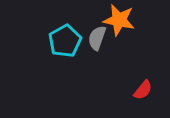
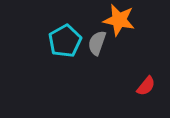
gray semicircle: moved 5 px down
red semicircle: moved 3 px right, 4 px up
